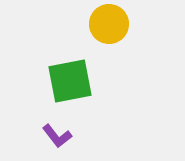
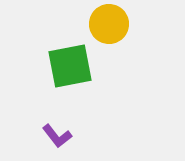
green square: moved 15 px up
